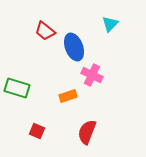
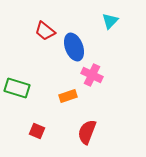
cyan triangle: moved 3 px up
